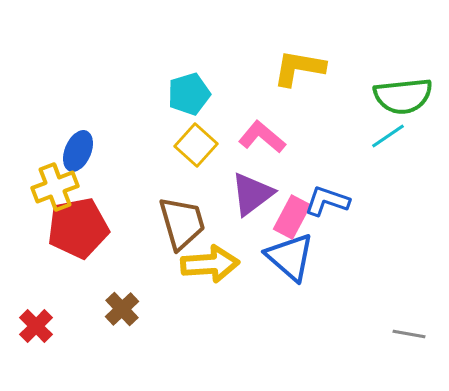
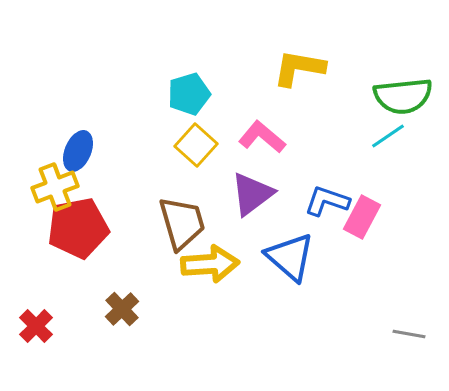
pink rectangle: moved 70 px right
